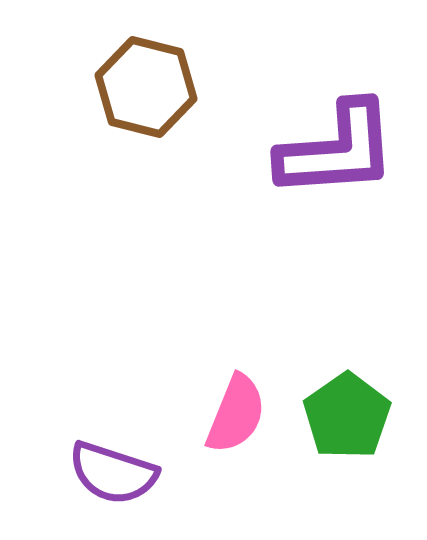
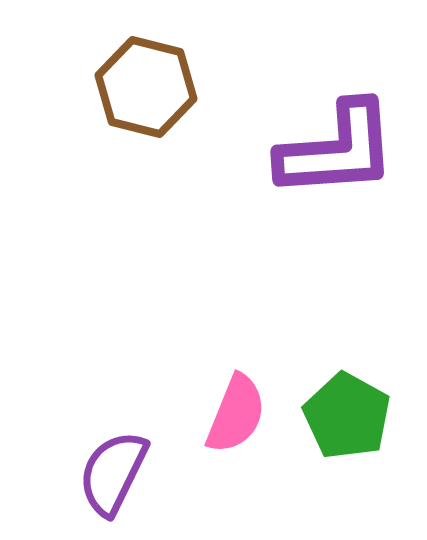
green pentagon: rotated 8 degrees counterclockwise
purple semicircle: rotated 98 degrees clockwise
